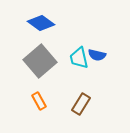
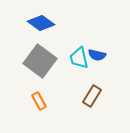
gray square: rotated 12 degrees counterclockwise
brown rectangle: moved 11 px right, 8 px up
